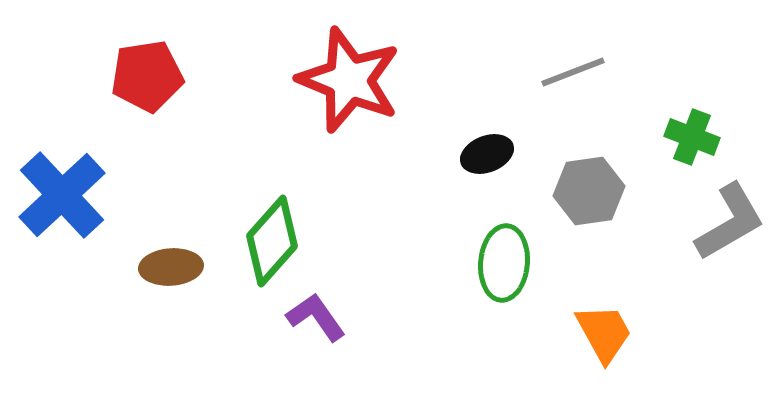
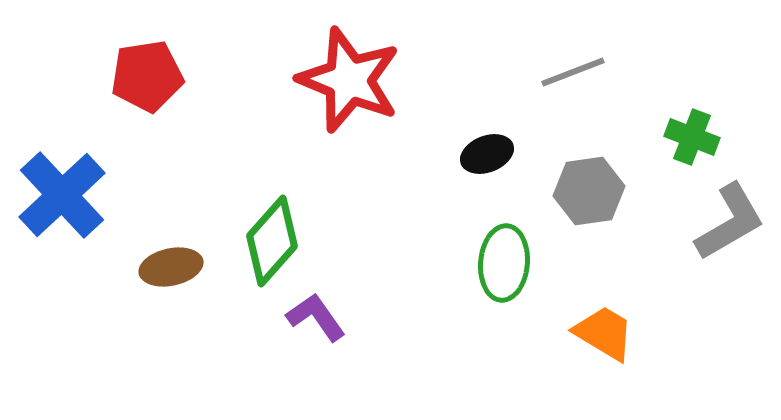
brown ellipse: rotated 8 degrees counterclockwise
orange trapezoid: rotated 30 degrees counterclockwise
